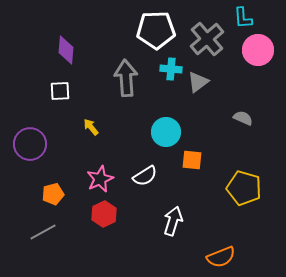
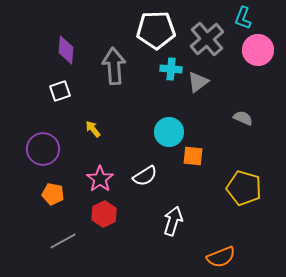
cyan L-shape: rotated 25 degrees clockwise
gray arrow: moved 12 px left, 12 px up
white square: rotated 15 degrees counterclockwise
yellow arrow: moved 2 px right, 2 px down
cyan circle: moved 3 px right
purple circle: moved 13 px right, 5 px down
orange square: moved 1 px right, 4 px up
pink star: rotated 12 degrees counterclockwise
orange pentagon: rotated 25 degrees clockwise
gray line: moved 20 px right, 9 px down
